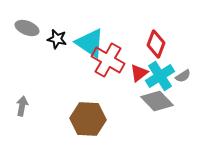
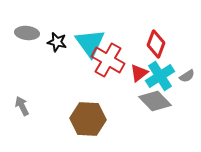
gray ellipse: moved 5 px down; rotated 15 degrees counterclockwise
black star: moved 3 px down
cyan triangle: rotated 20 degrees clockwise
gray semicircle: moved 4 px right
gray diamond: moved 2 px left
gray arrow: rotated 36 degrees counterclockwise
